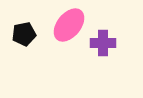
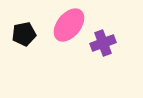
purple cross: rotated 20 degrees counterclockwise
